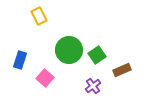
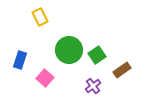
yellow rectangle: moved 1 px right, 1 px down
brown rectangle: rotated 12 degrees counterclockwise
